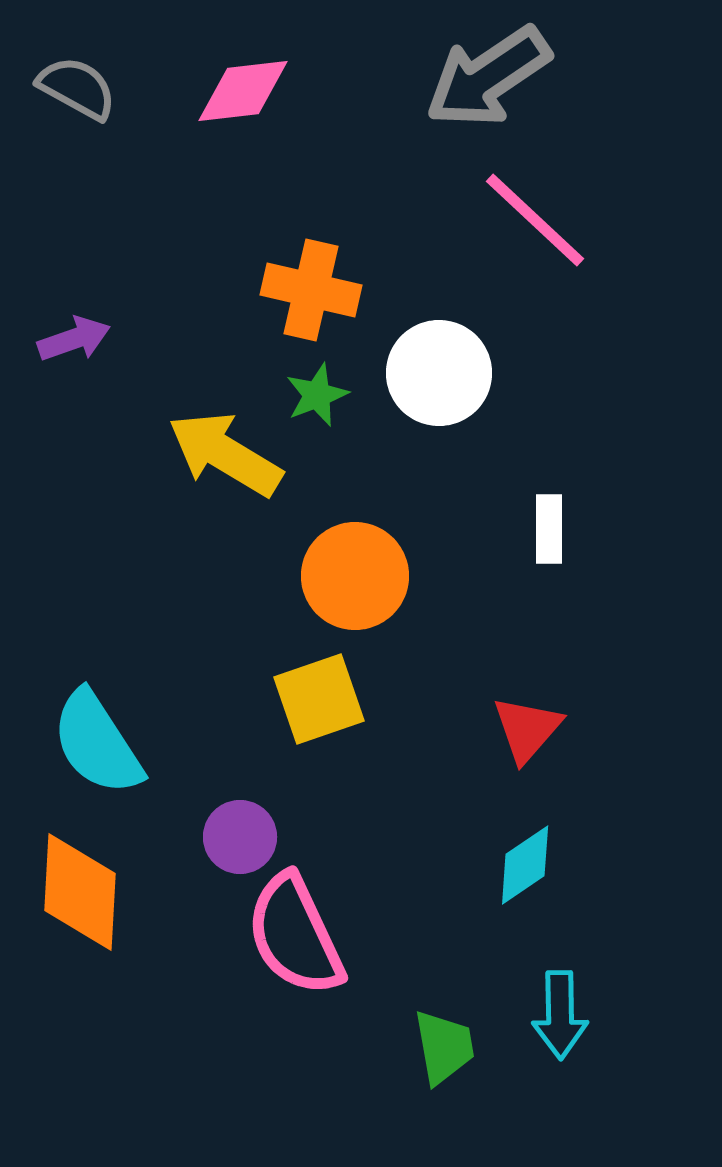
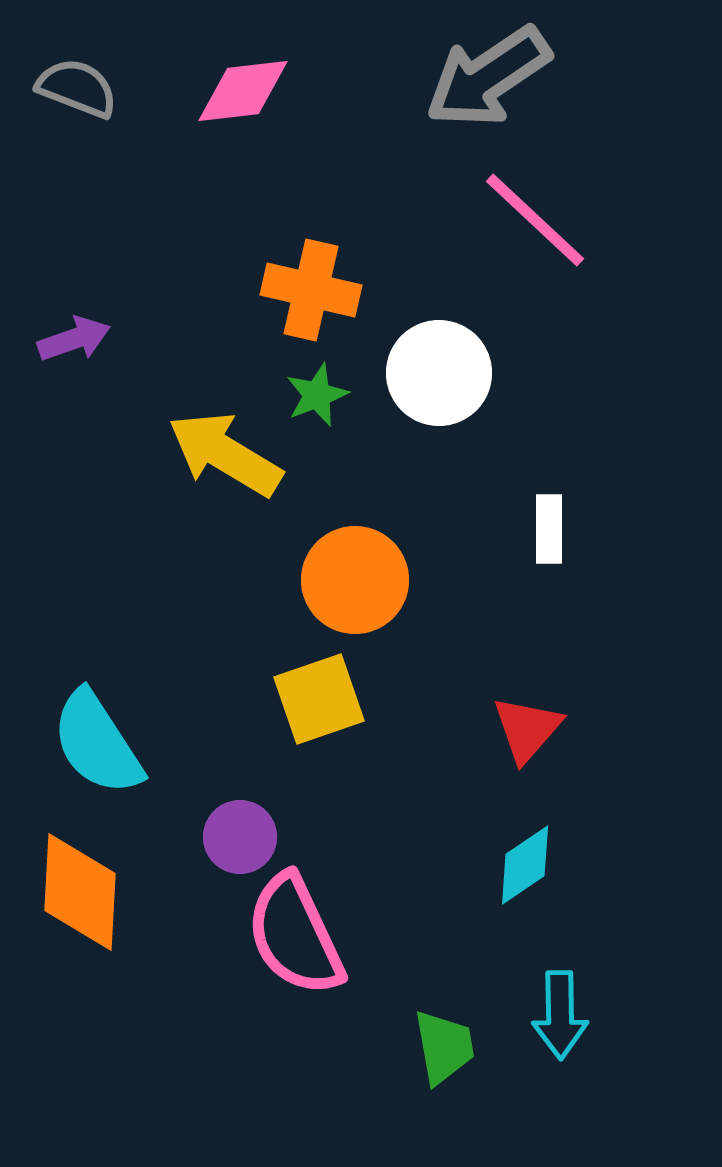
gray semicircle: rotated 8 degrees counterclockwise
orange circle: moved 4 px down
